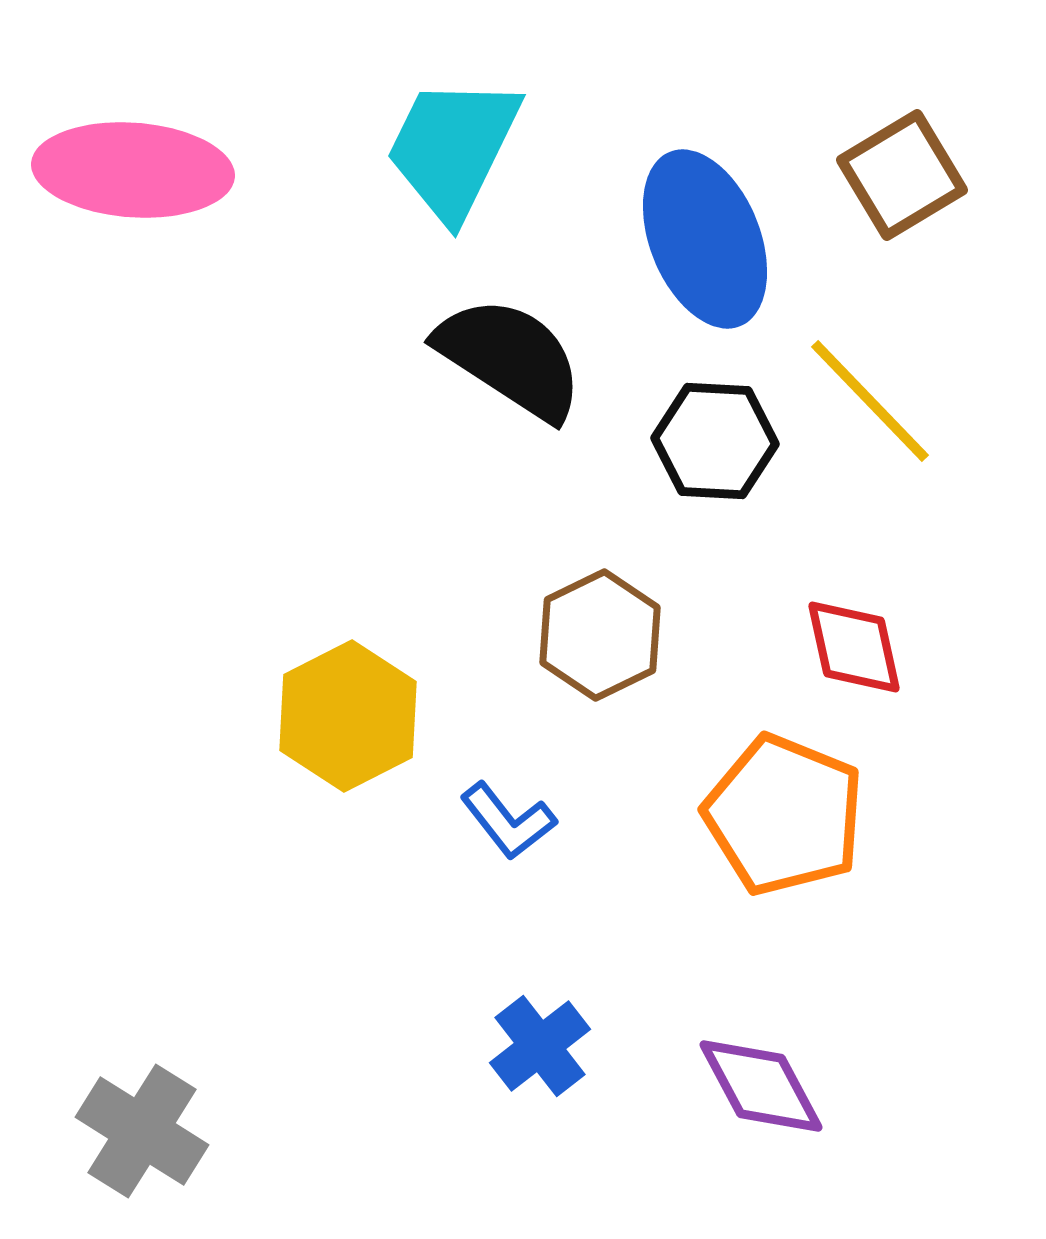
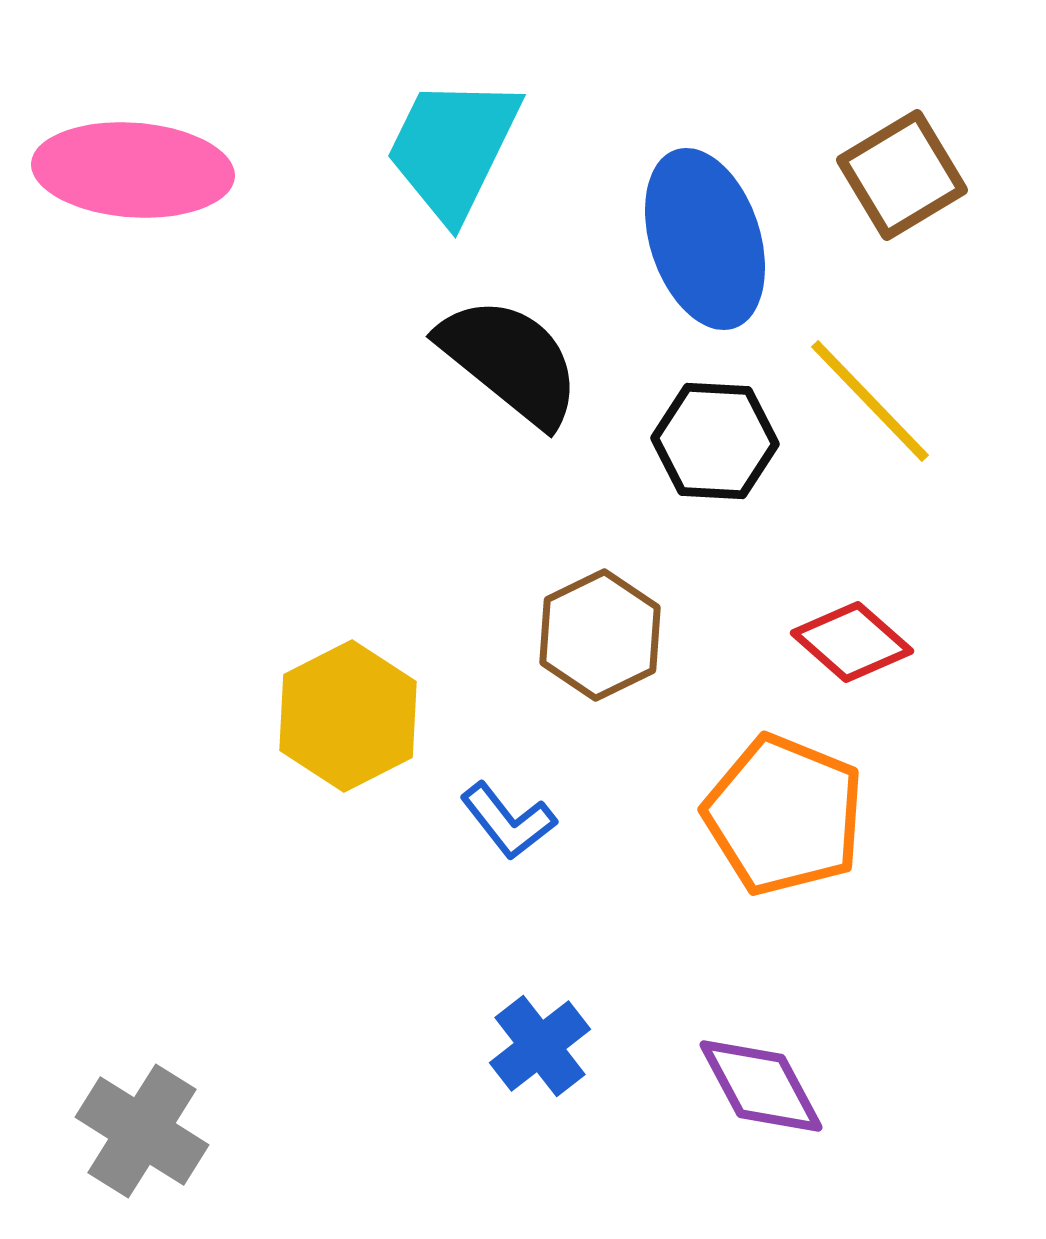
blue ellipse: rotated 4 degrees clockwise
black semicircle: moved 3 px down; rotated 6 degrees clockwise
red diamond: moved 2 px left, 5 px up; rotated 36 degrees counterclockwise
